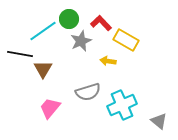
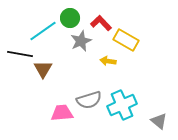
green circle: moved 1 px right, 1 px up
gray semicircle: moved 1 px right, 8 px down
pink trapezoid: moved 12 px right, 5 px down; rotated 45 degrees clockwise
